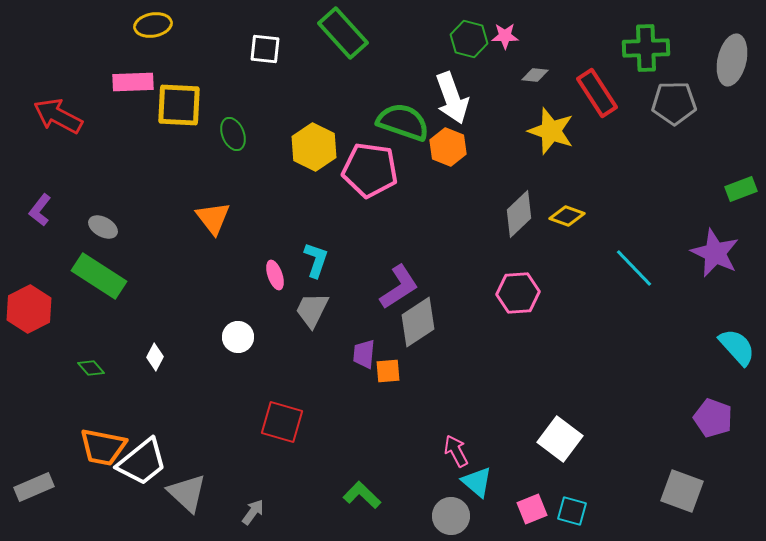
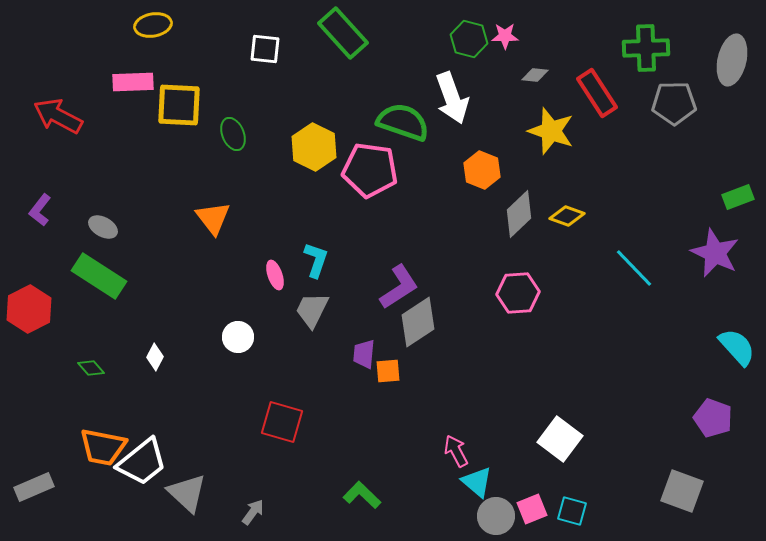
orange hexagon at (448, 147): moved 34 px right, 23 px down
green rectangle at (741, 189): moved 3 px left, 8 px down
gray circle at (451, 516): moved 45 px right
